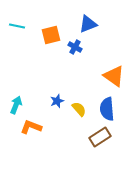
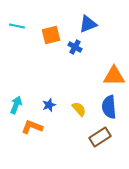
orange triangle: rotated 35 degrees counterclockwise
blue star: moved 8 px left, 4 px down
blue semicircle: moved 2 px right, 2 px up
orange L-shape: moved 1 px right
